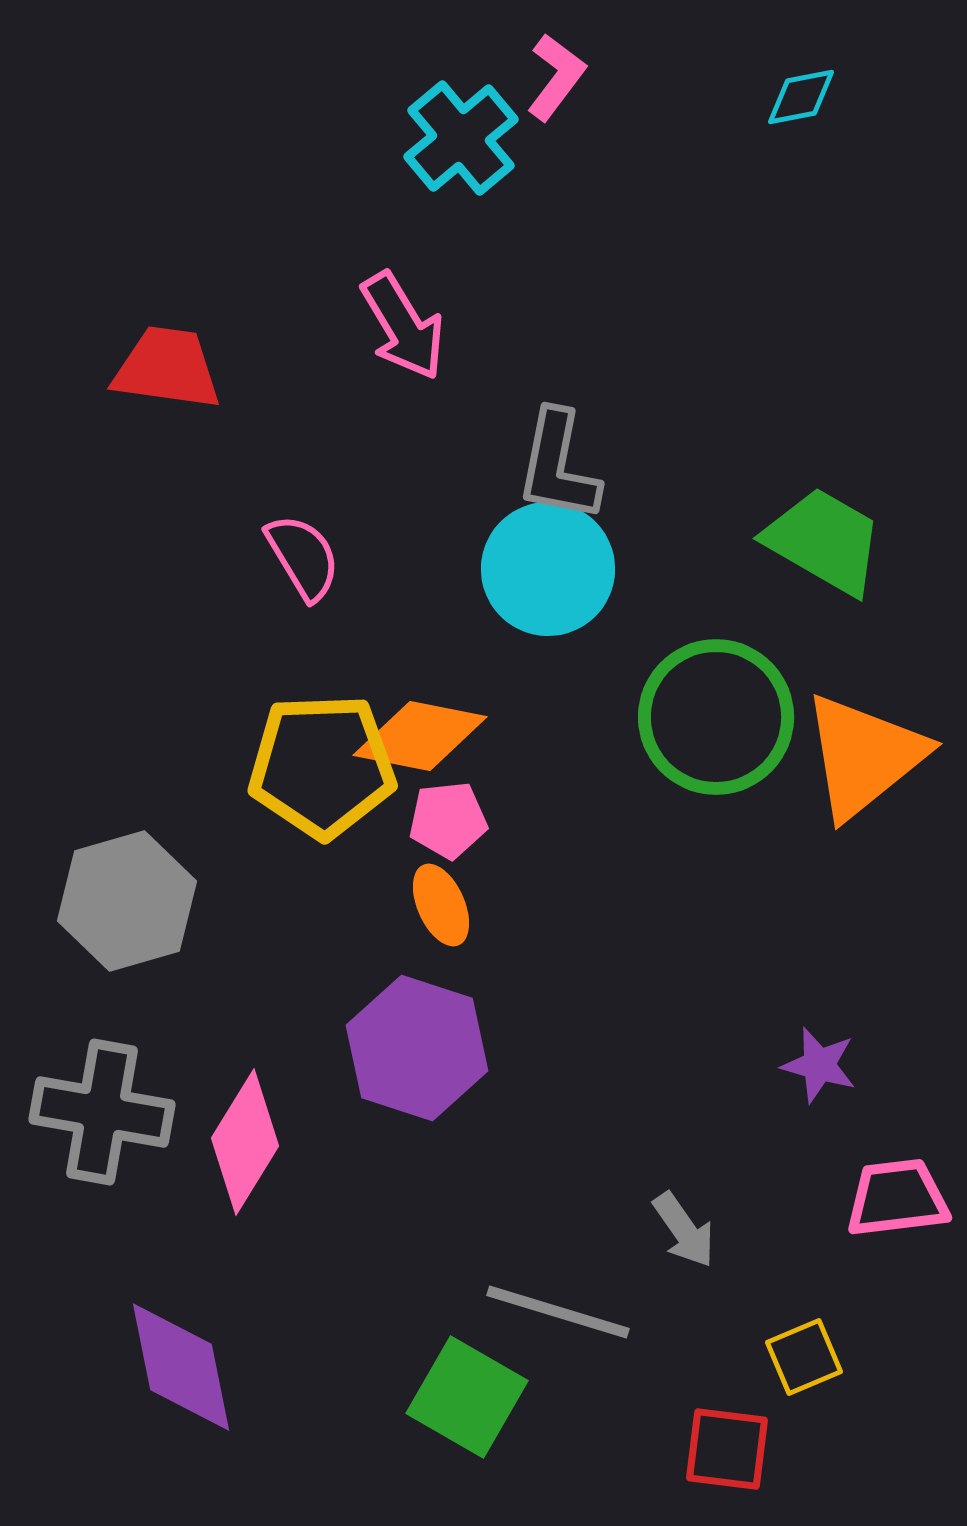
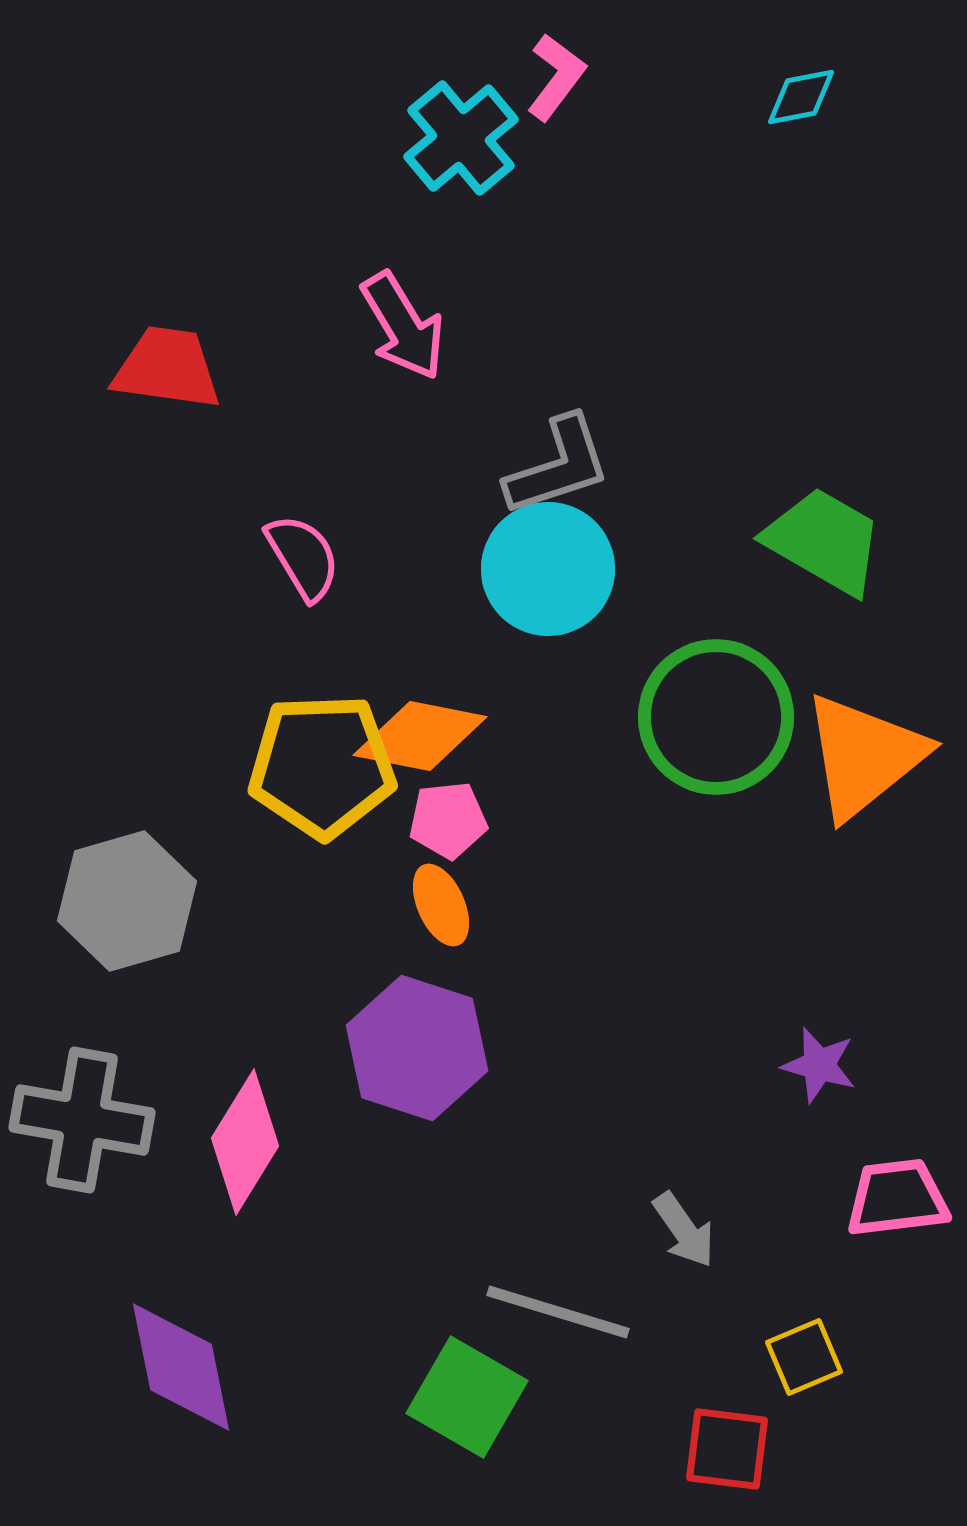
gray L-shape: rotated 119 degrees counterclockwise
gray cross: moved 20 px left, 8 px down
